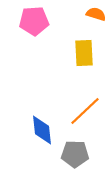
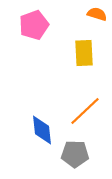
orange semicircle: moved 1 px right
pink pentagon: moved 4 px down; rotated 16 degrees counterclockwise
